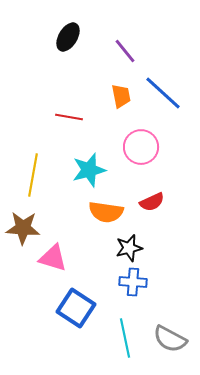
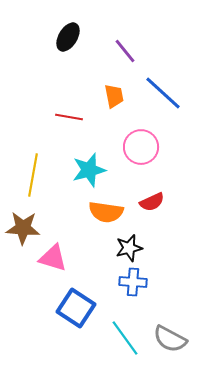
orange trapezoid: moved 7 px left
cyan line: rotated 24 degrees counterclockwise
